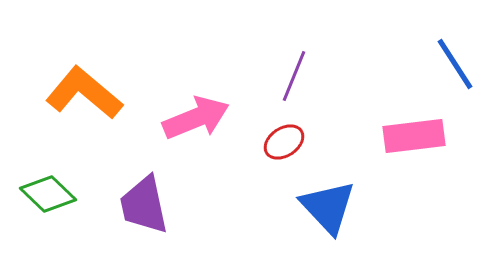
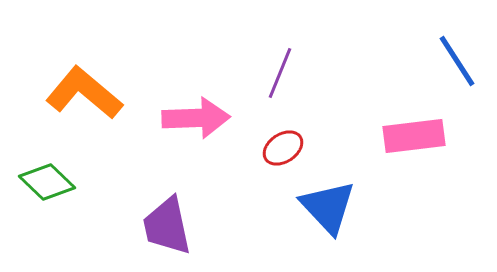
blue line: moved 2 px right, 3 px up
purple line: moved 14 px left, 3 px up
pink arrow: rotated 20 degrees clockwise
red ellipse: moved 1 px left, 6 px down
green diamond: moved 1 px left, 12 px up
purple trapezoid: moved 23 px right, 21 px down
